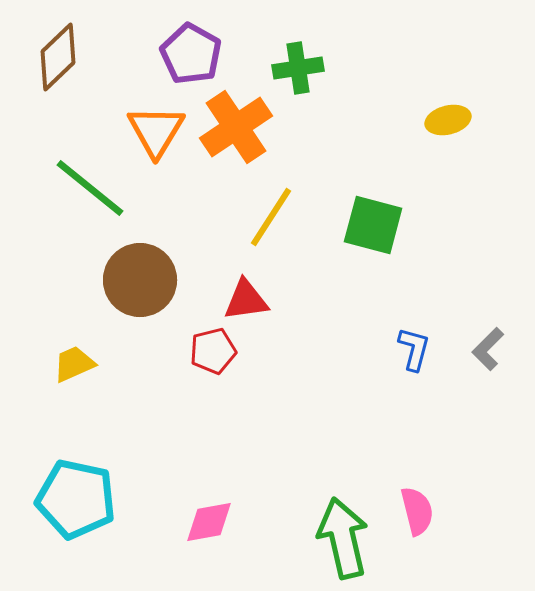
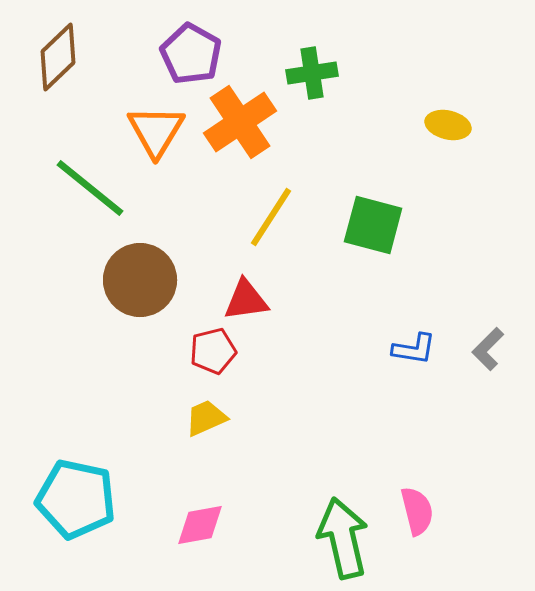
green cross: moved 14 px right, 5 px down
yellow ellipse: moved 5 px down; rotated 27 degrees clockwise
orange cross: moved 4 px right, 5 px up
blue L-shape: rotated 84 degrees clockwise
yellow trapezoid: moved 132 px right, 54 px down
pink diamond: moved 9 px left, 3 px down
